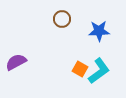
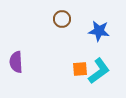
blue star: rotated 10 degrees clockwise
purple semicircle: rotated 65 degrees counterclockwise
orange square: rotated 35 degrees counterclockwise
